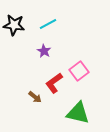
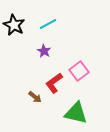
black star: rotated 20 degrees clockwise
green triangle: moved 2 px left
